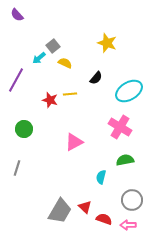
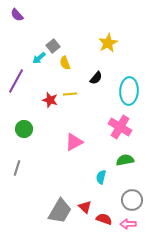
yellow star: moved 1 px right; rotated 24 degrees clockwise
yellow semicircle: rotated 136 degrees counterclockwise
purple line: moved 1 px down
cyan ellipse: rotated 56 degrees counterclockwise
pink arrow: moved 1 px up
